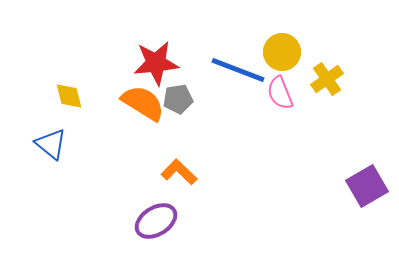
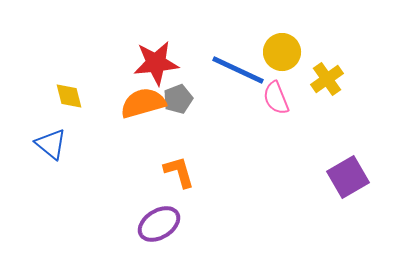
blue line: rotated 4 degrees clockwise
pink semicircle: moved 4 px left, 5 px down
gray pentagon: rotated 12 degrees counterclockwise
orange semicircle: rotated 48 degrees counterclockwise
orange L-shape: rotated 30 degrees clockwise
purple square: moved 19 px left, 9 px up
purple ellipse: moved 3 px right, 3 px down
